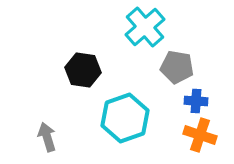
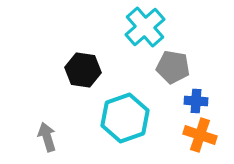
gray pentagon: moved 4 px left
